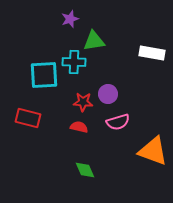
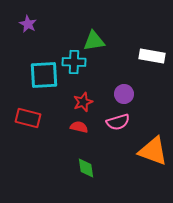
purple star: moved 42 px left, 5 px down; rotated 24 degrees counterclockwise
white rectangle: moved 3 px down
purple circle: moved 16 px right
red star: rotated 24 degrees counterclockwise
green diamond: moved 1 px right, 2 px up; rotated 15 degrees clockwise
